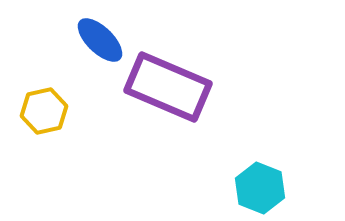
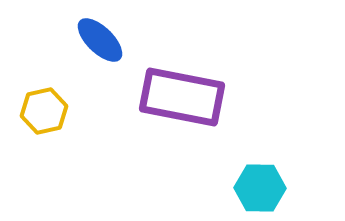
purple rectangle: moved 14 px right, 10 px down; rotated 12 degrees counterclockwise
cyan hexagon: rotated 21 degrees counterclockwise
